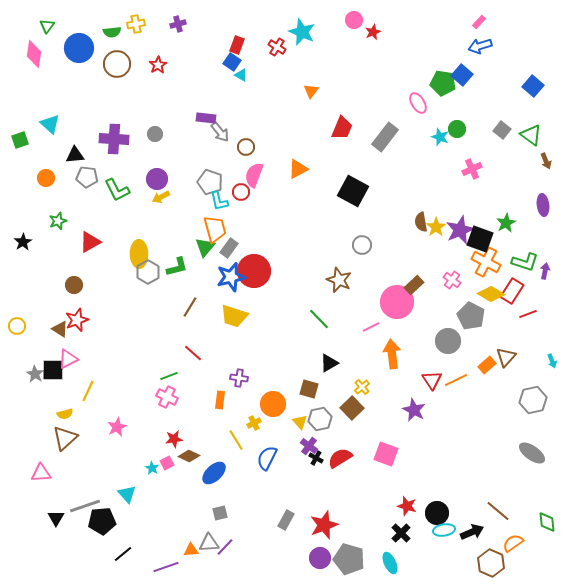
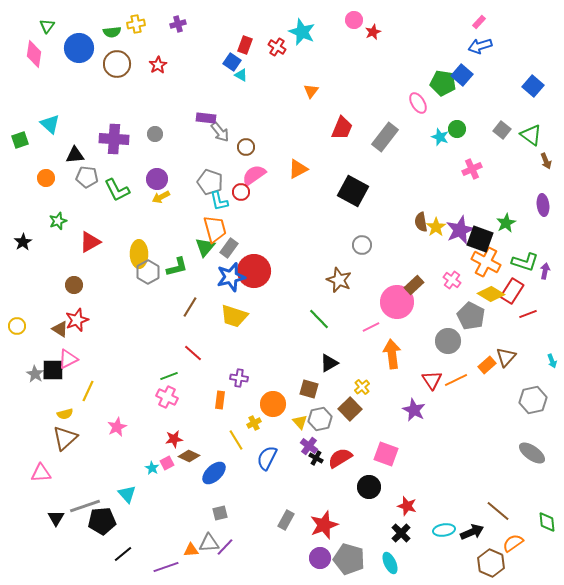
red rectangle at (237, 45): moved 8 px right
pink semicircle at (254, 175): rotated 35 degrees clockwise
brown square at (352, 408): moved 2 px left, 1 px down
black circle at (437, 513): moved 68 px left, 26 px up
